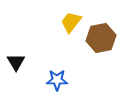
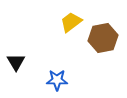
yellow trapezoid: rotated 15 degrees clockwise
brown hexagon: moved 2 px right
